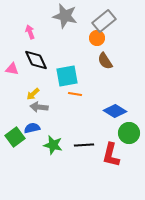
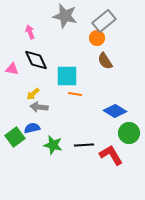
cyan square: rotated 10 degrees clockwise
red L-shape: rotated 135 degrees clockwise
